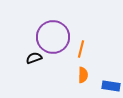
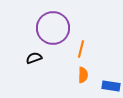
purple circle: moved 9 px up
